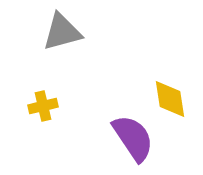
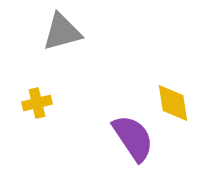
yellow diamond: moved 3 px right, 4 px down
yellow cross: moved 6 px left, 3 px up
